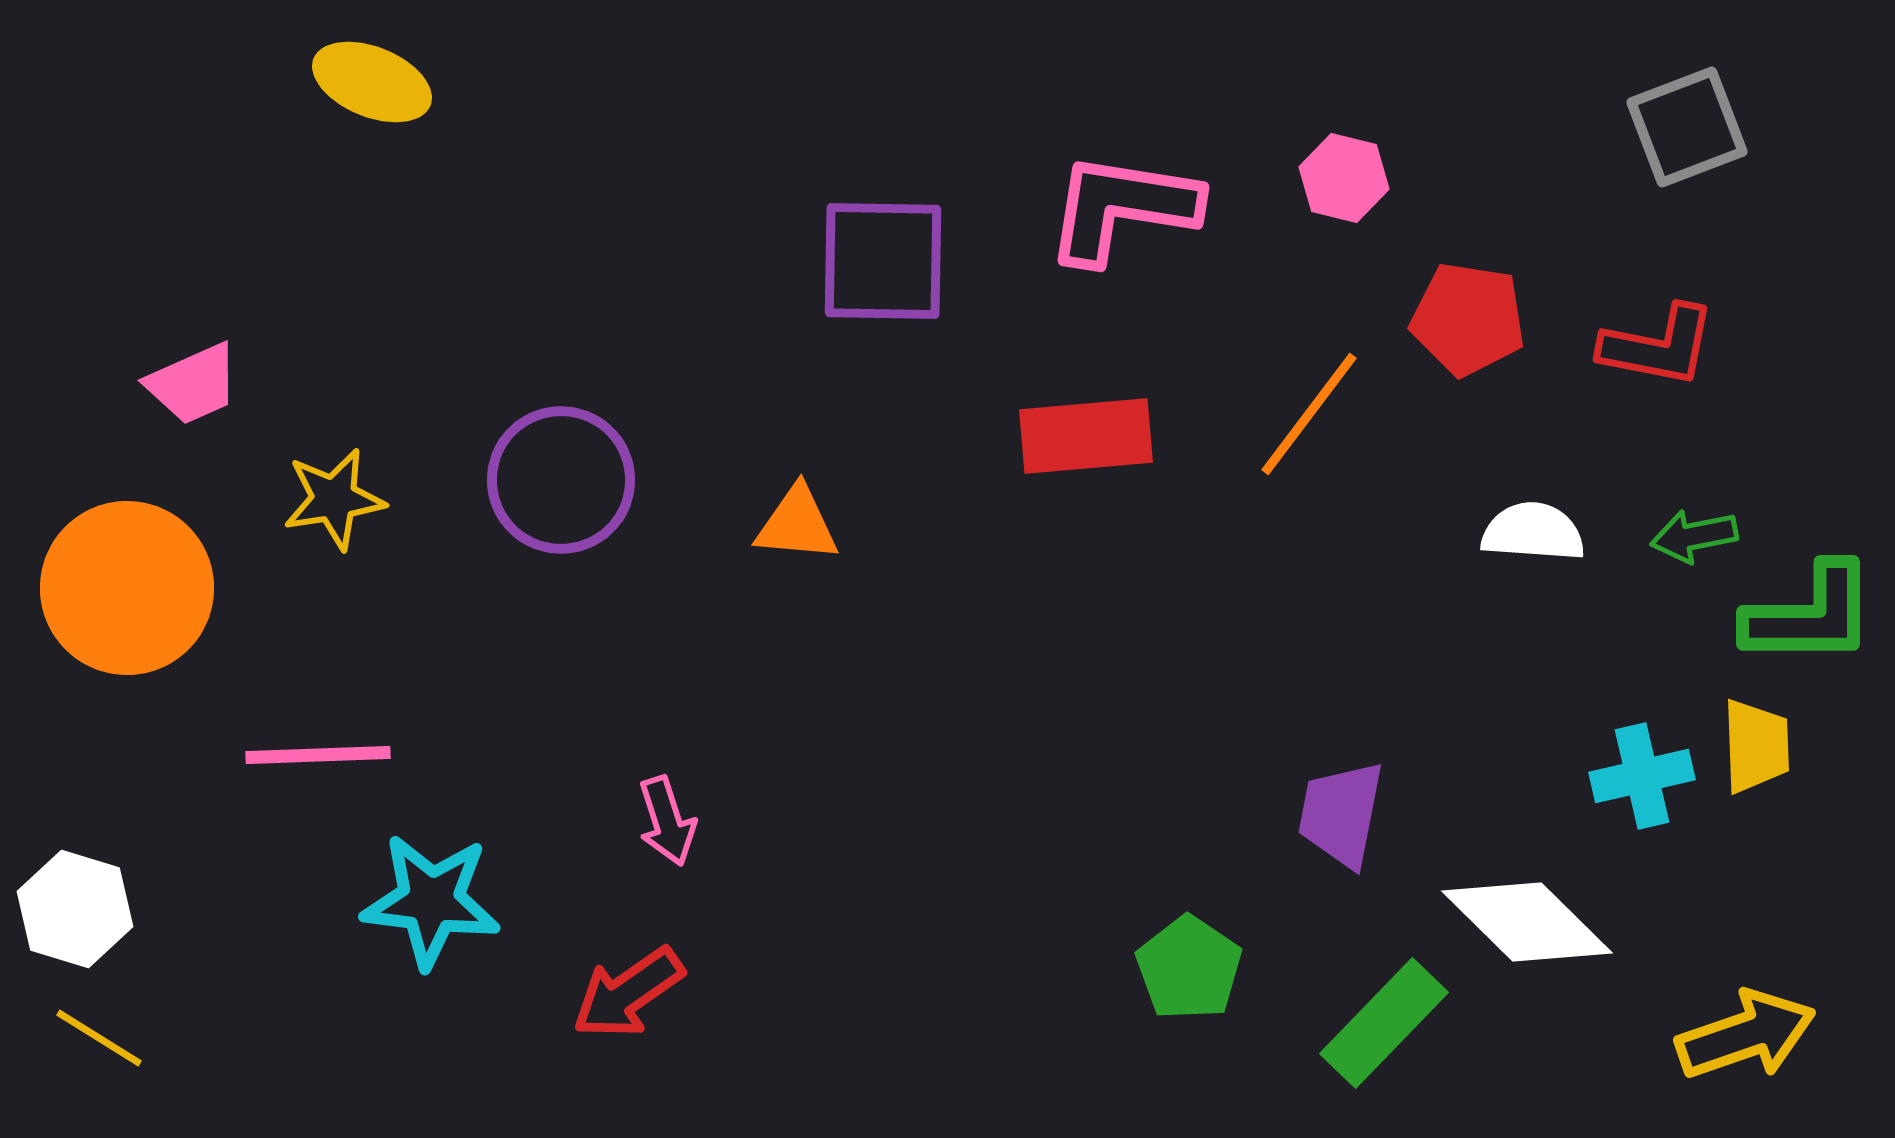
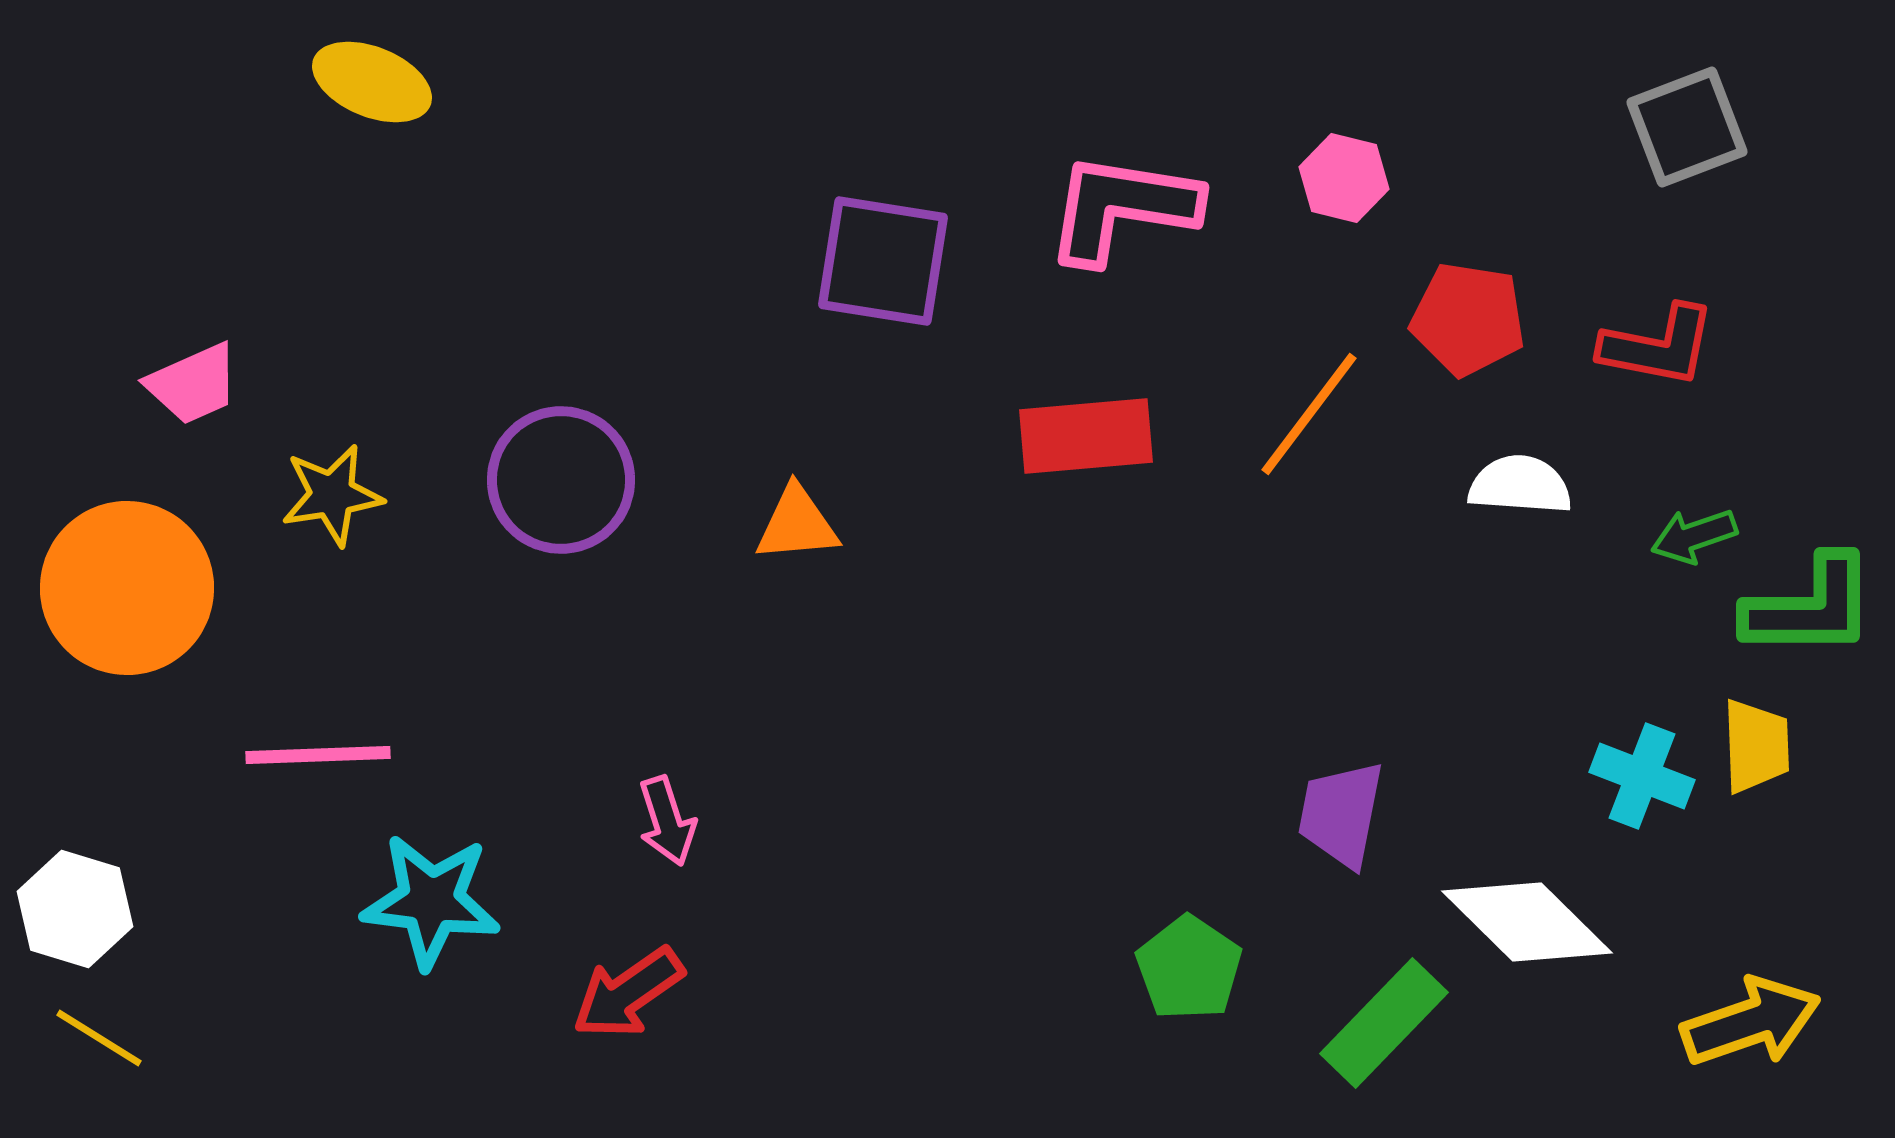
purple square: rotated 8 degrees clockwise
yellow star: moved 2 px left, 4 px up
orange triangle: rotated 10 degrees counterclockwise
white semicircle: moved 13 px left, 47 px up
green arrow: rotated 8 degrees counterclockwise
green L-shape: moved 8 px up
cyan cross: rotated 34 degrees clockwise
yellow arrow: moved 5 px right, 13 px up
